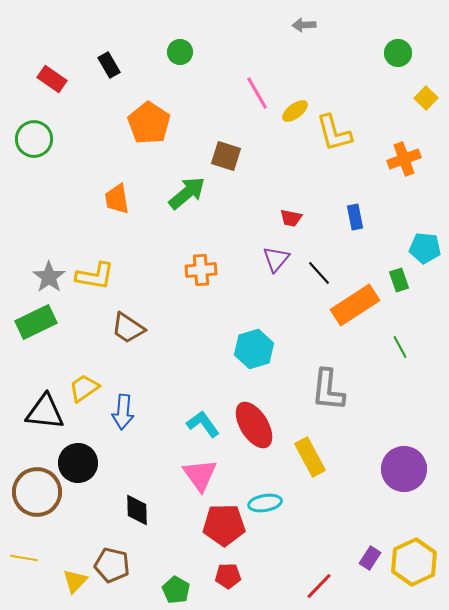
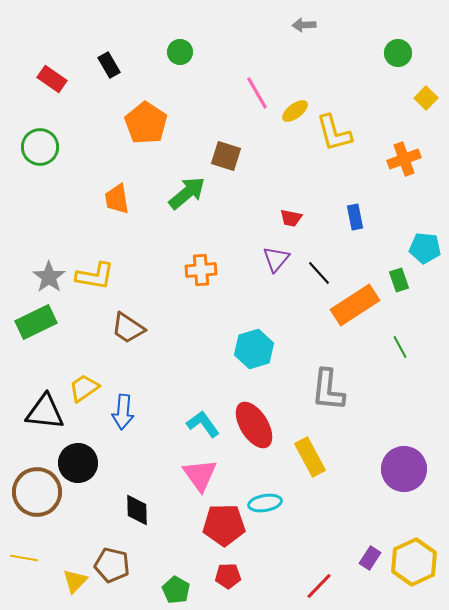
orange pentagon at (149, 123): moved 3 px left
green circle at (34, 139): moved 6 px right, 8 px down
